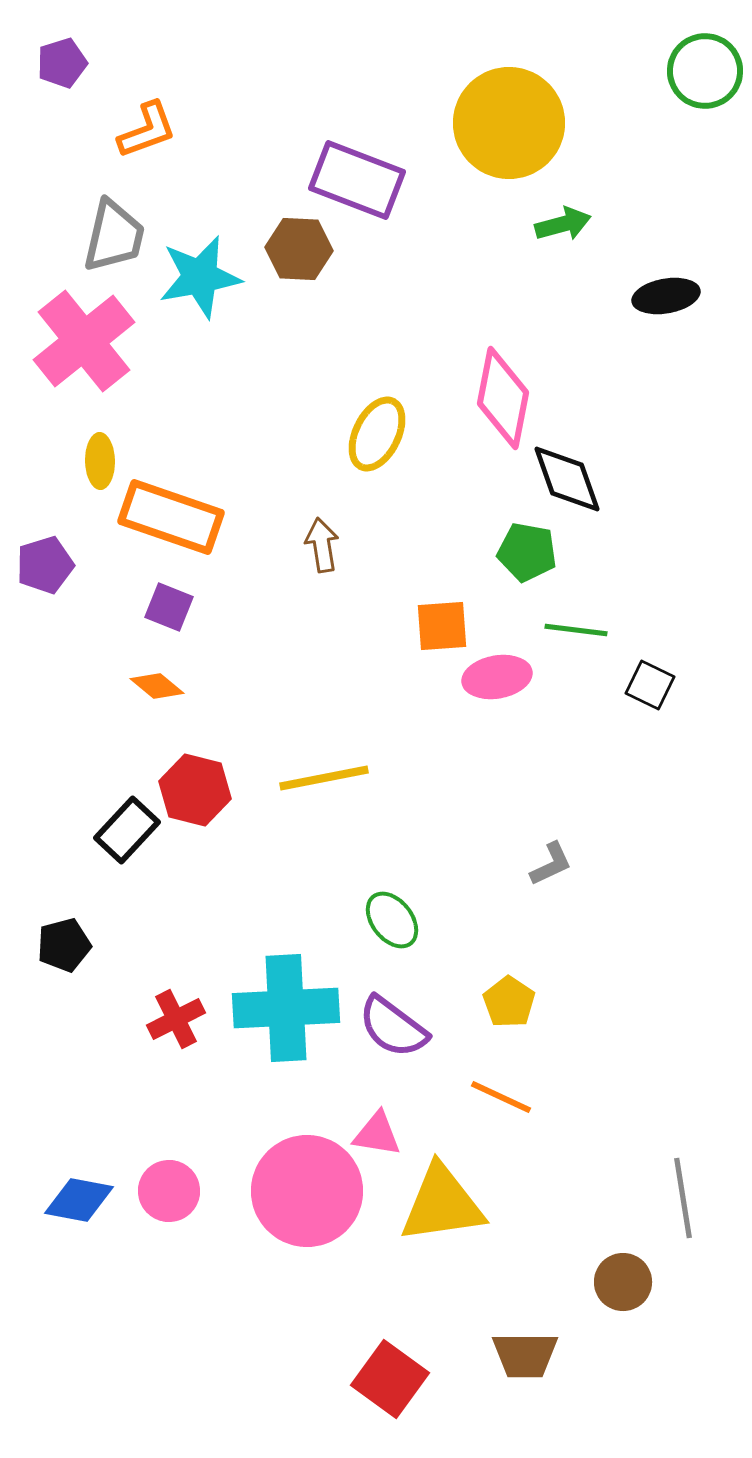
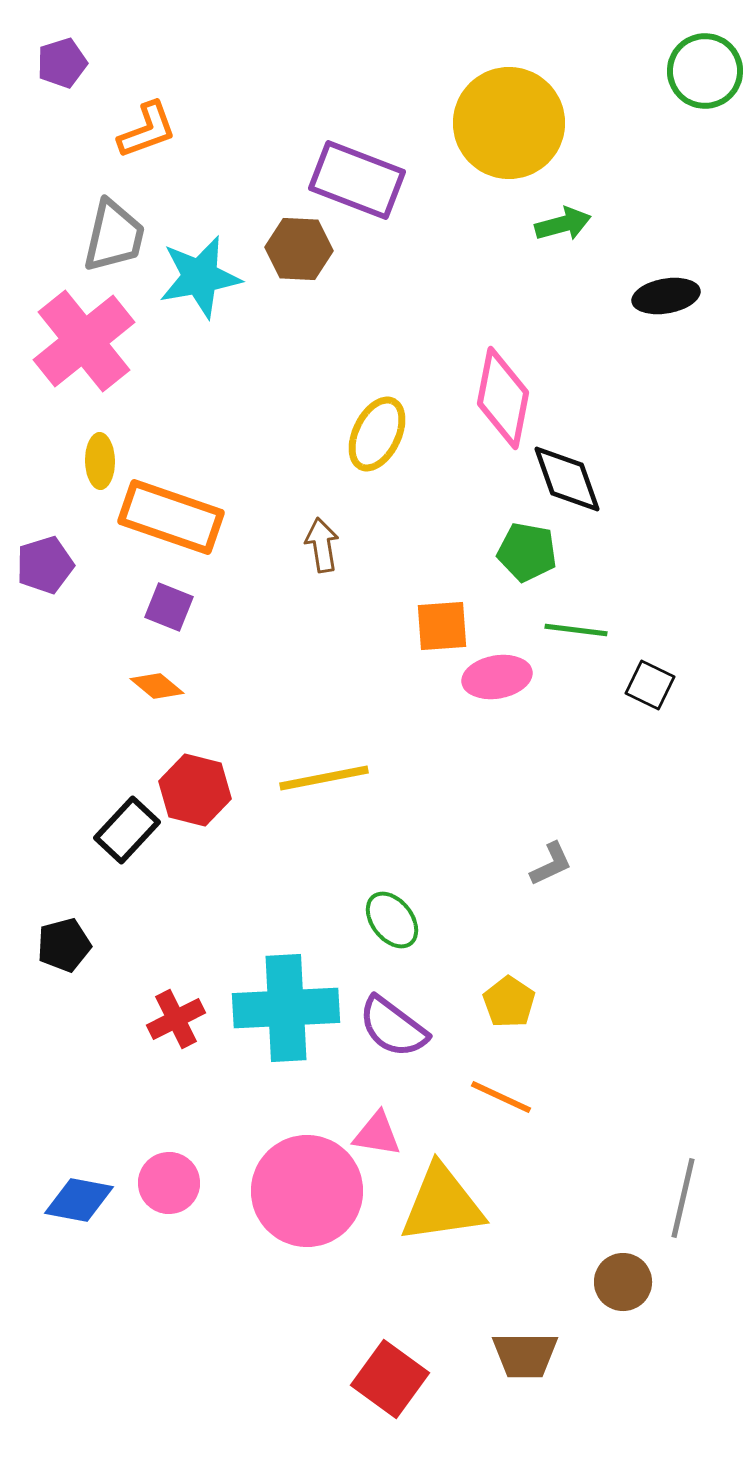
pink circle at (169, 1191): moved 8 px up
gray line at (683, 1198): rotated 22 degrees clockwise
